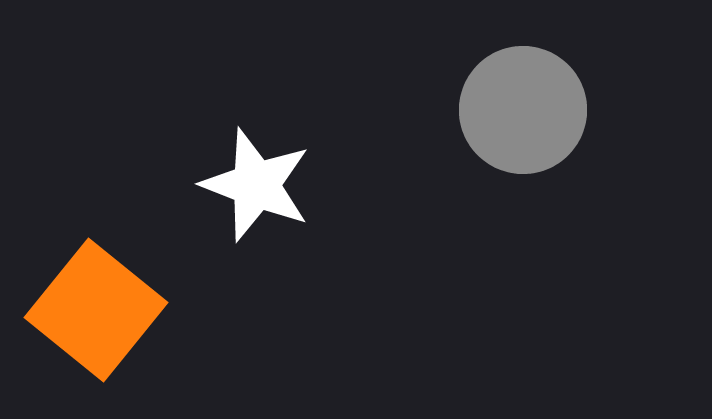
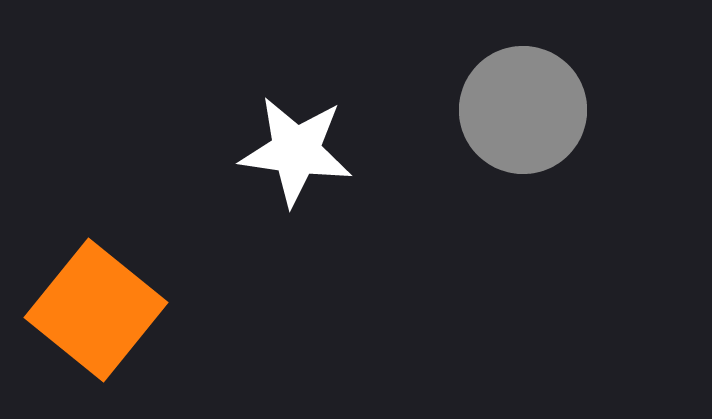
white star: moved 40 px right, 34 px up; rotated 13 degrees counterclockwise
